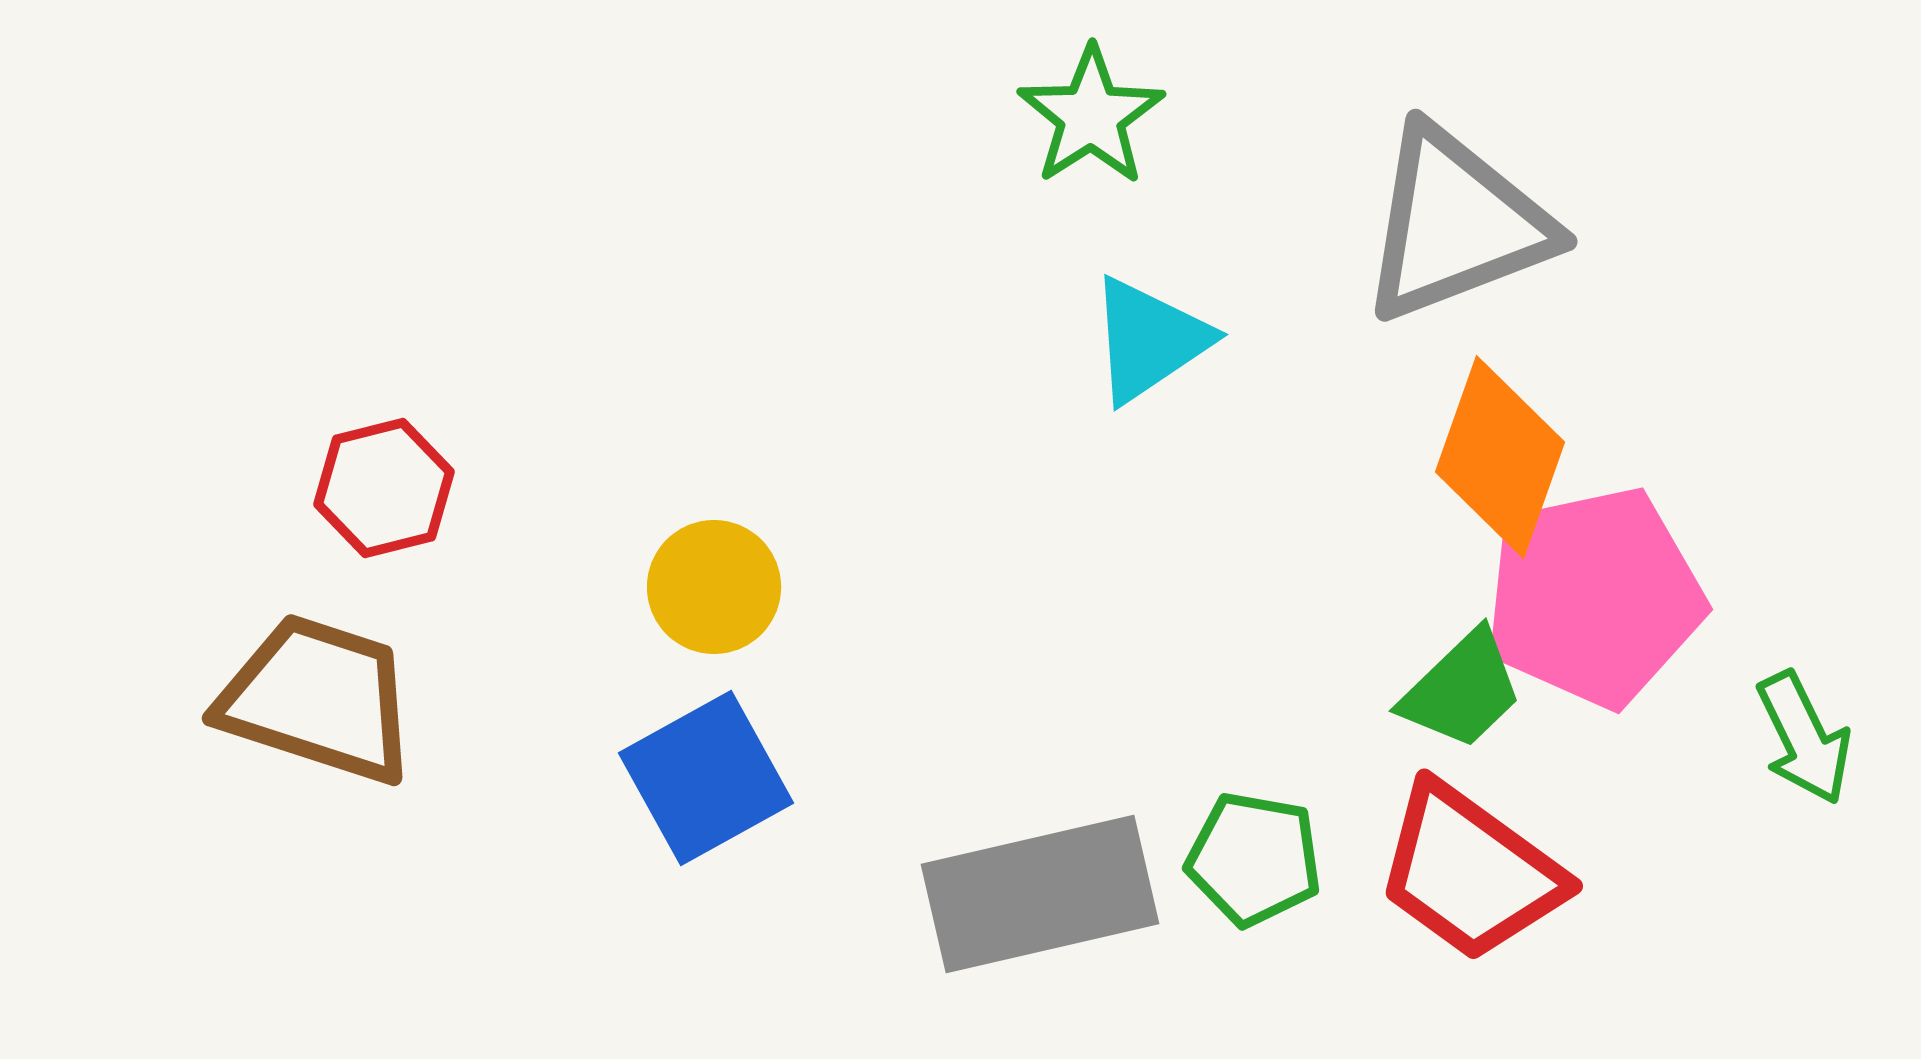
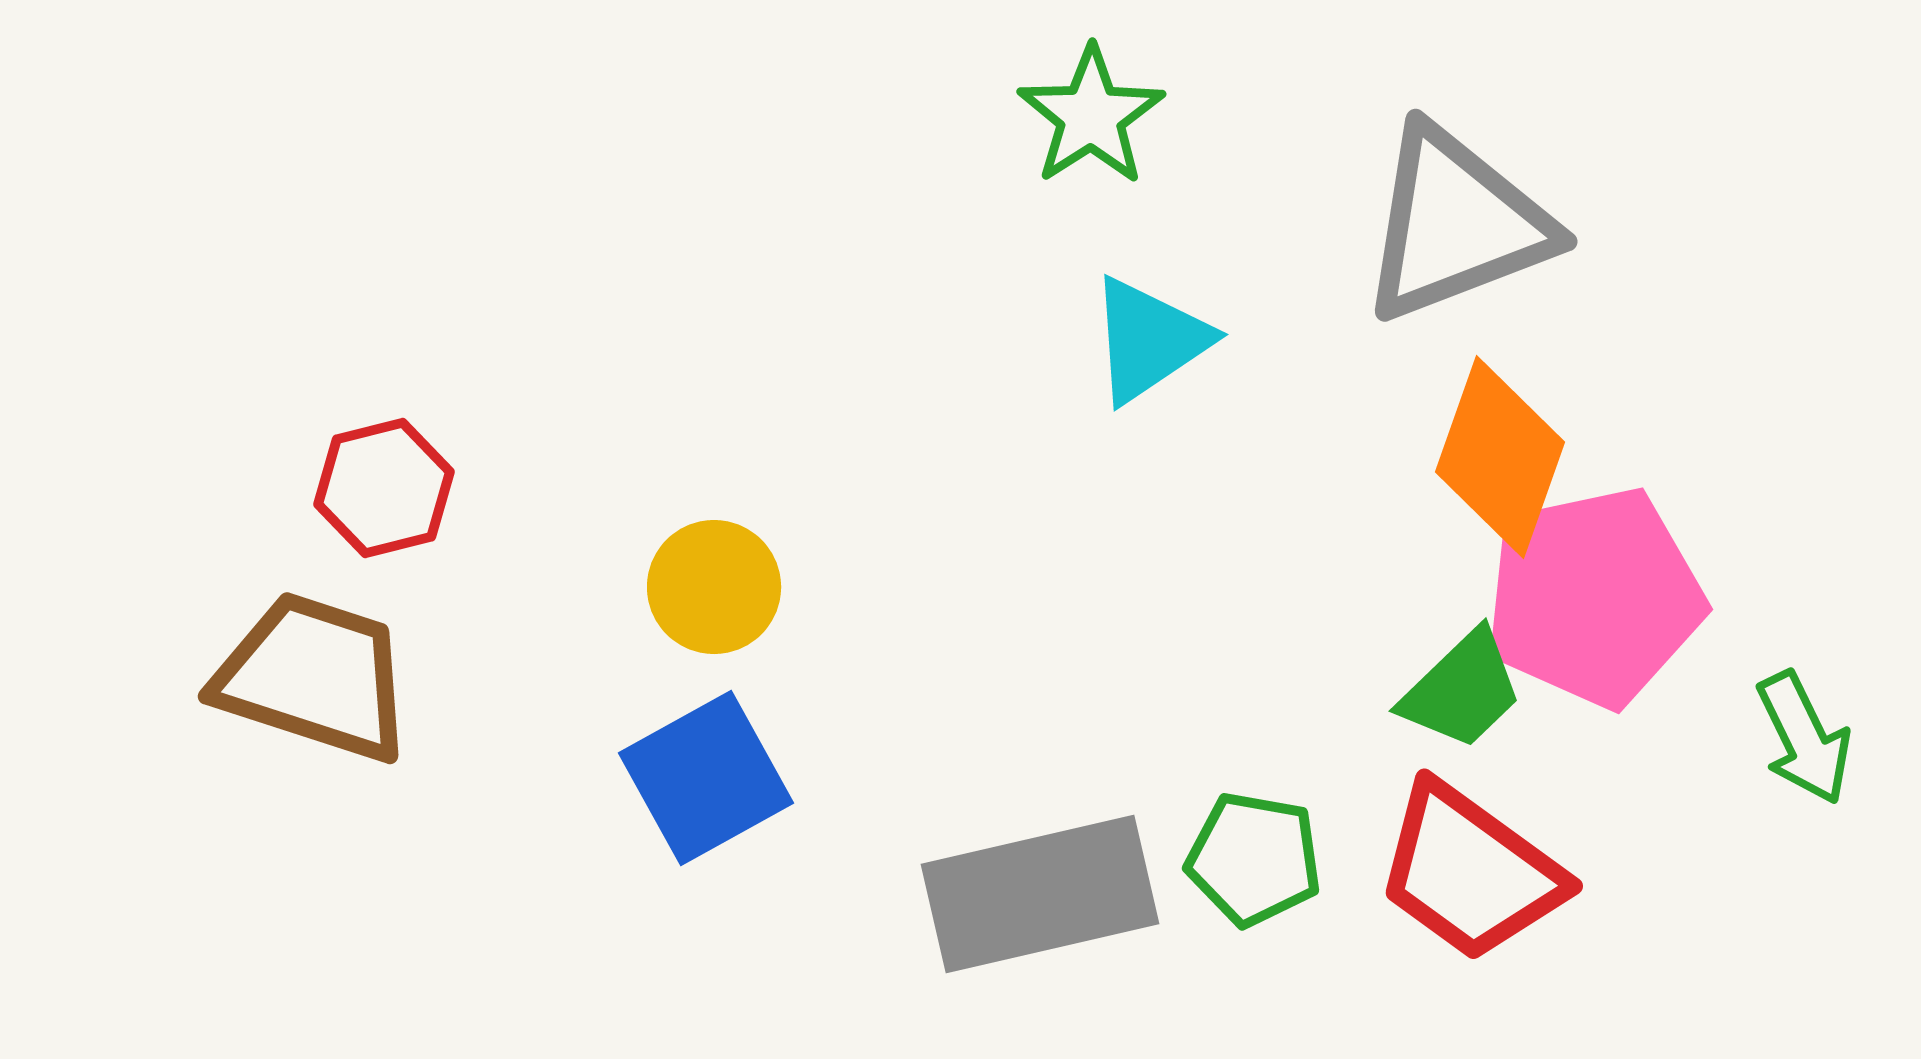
brown trapezoid: moved 4 px left, 22 px up
